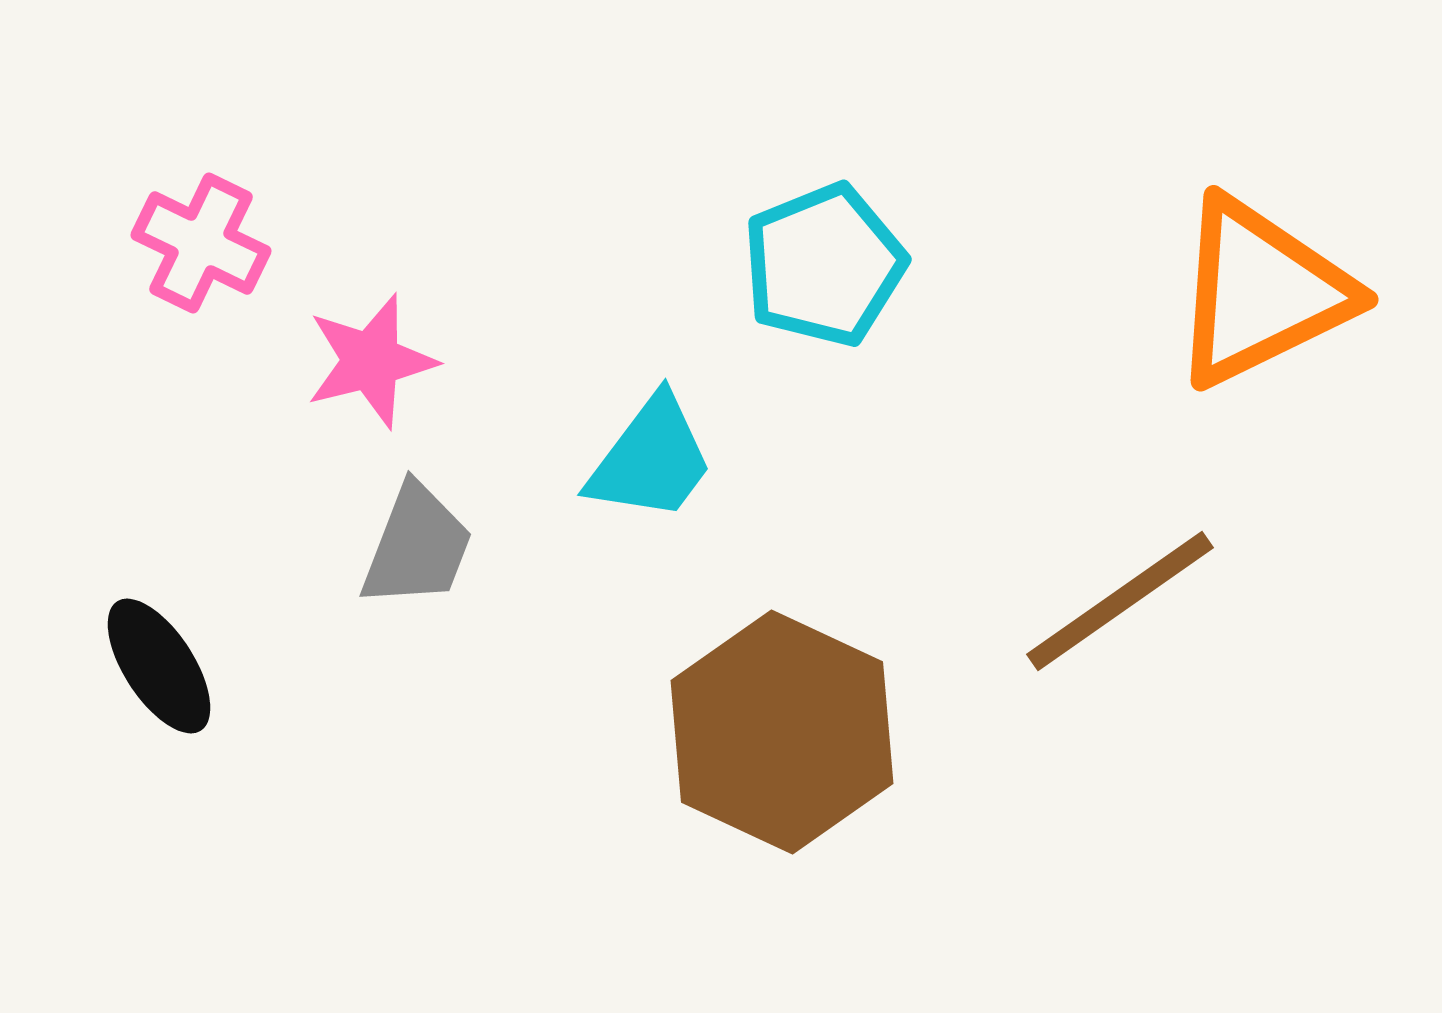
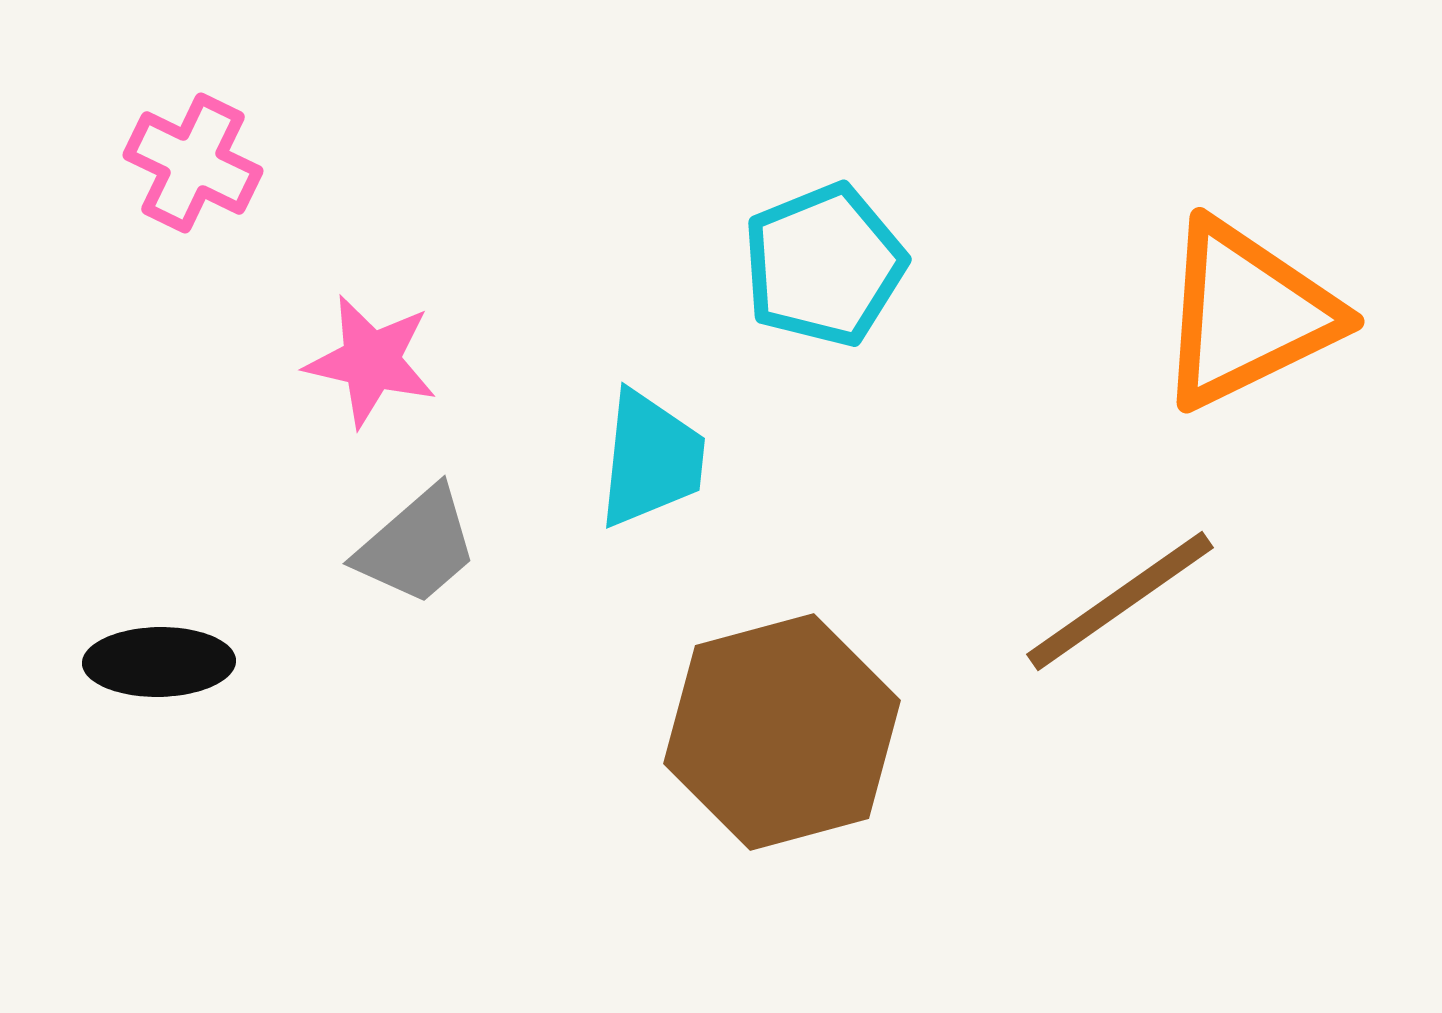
pink cross: moved 8 px left, 80 px up
orange triangle: moved 14 px left, 22 px down
pink star: rotated 27 degrees clockwise
cyan trapezoid: rotated 31 degrees counterclockwise
gray trapezoid: rotated 28 degrees clockwise
black ellipse: moved 4 px up; rotated 58 degrees counterclockwise
brown hexagon: rotated 20 degrees clockwise
